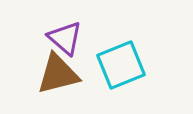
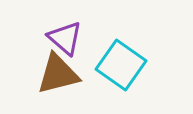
cyan square: rotated 33 degrees counterclockwise
